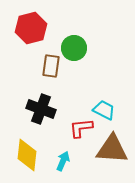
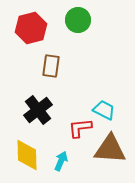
green circle: moved 4 px right, 28 px up
black cross: moved 3 px left, 1 px down; rotated 32 degrees clockwise
red L-shape: moved 1 px left
brown triangle: moved 2 px left
yellow diamond: rotated 8 degrees counterclockwise
cyan arrow: moved 2 px left
